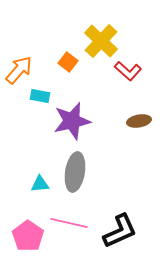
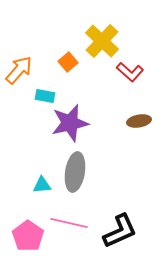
yellow cross: moved 1 px right
orange square: rotated 12 degrees clockwise
red L-shape: moved 2 px right, 1 px down
cyan rectangle: moved 5 px right
purple star: moved 2 px left, 2 px down
cyan triangle: moved 2 px right, 1 px down
